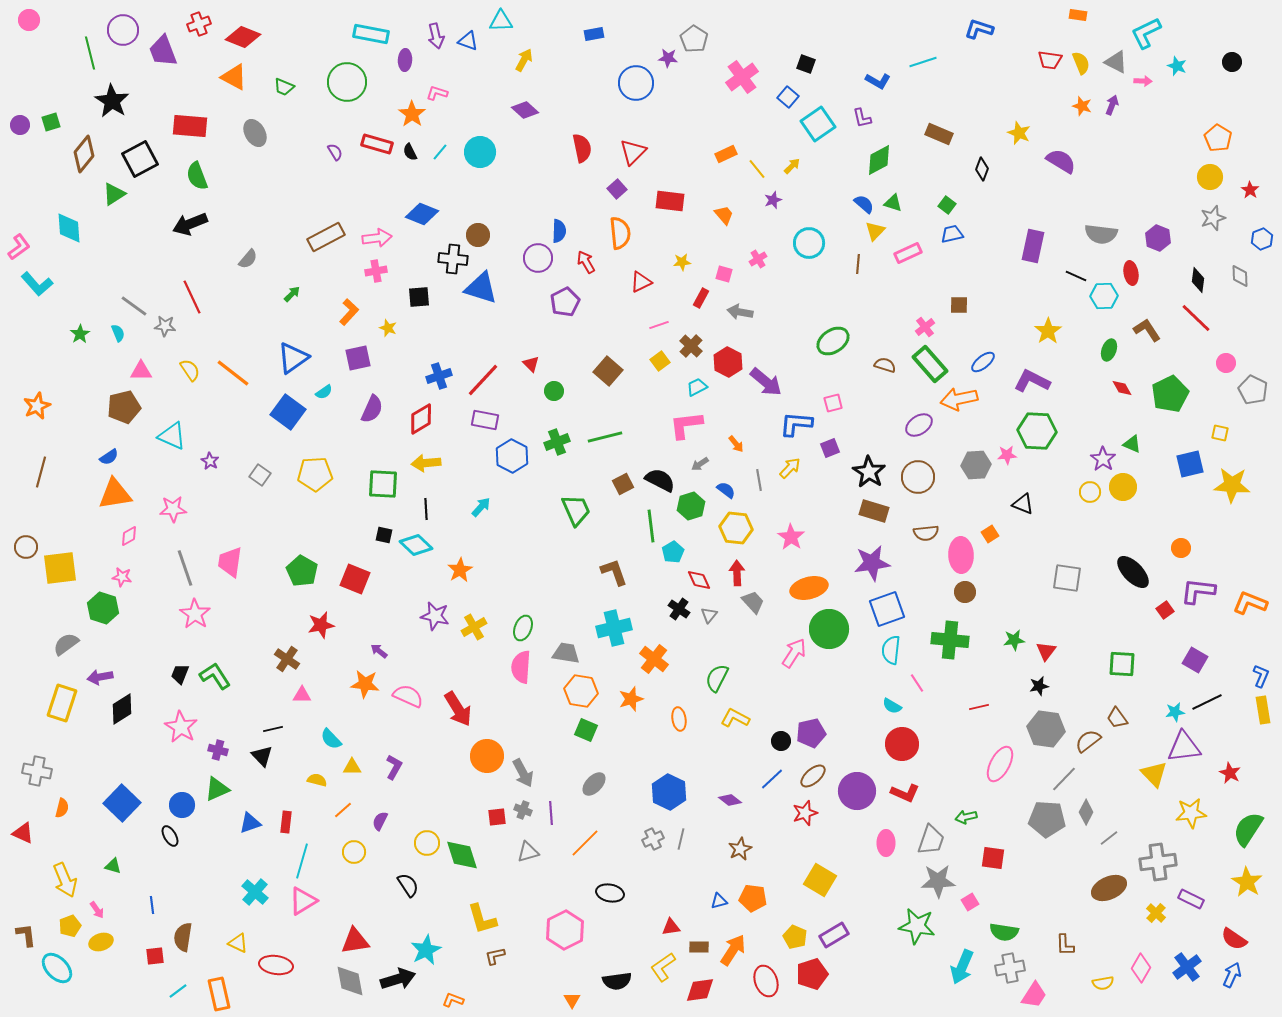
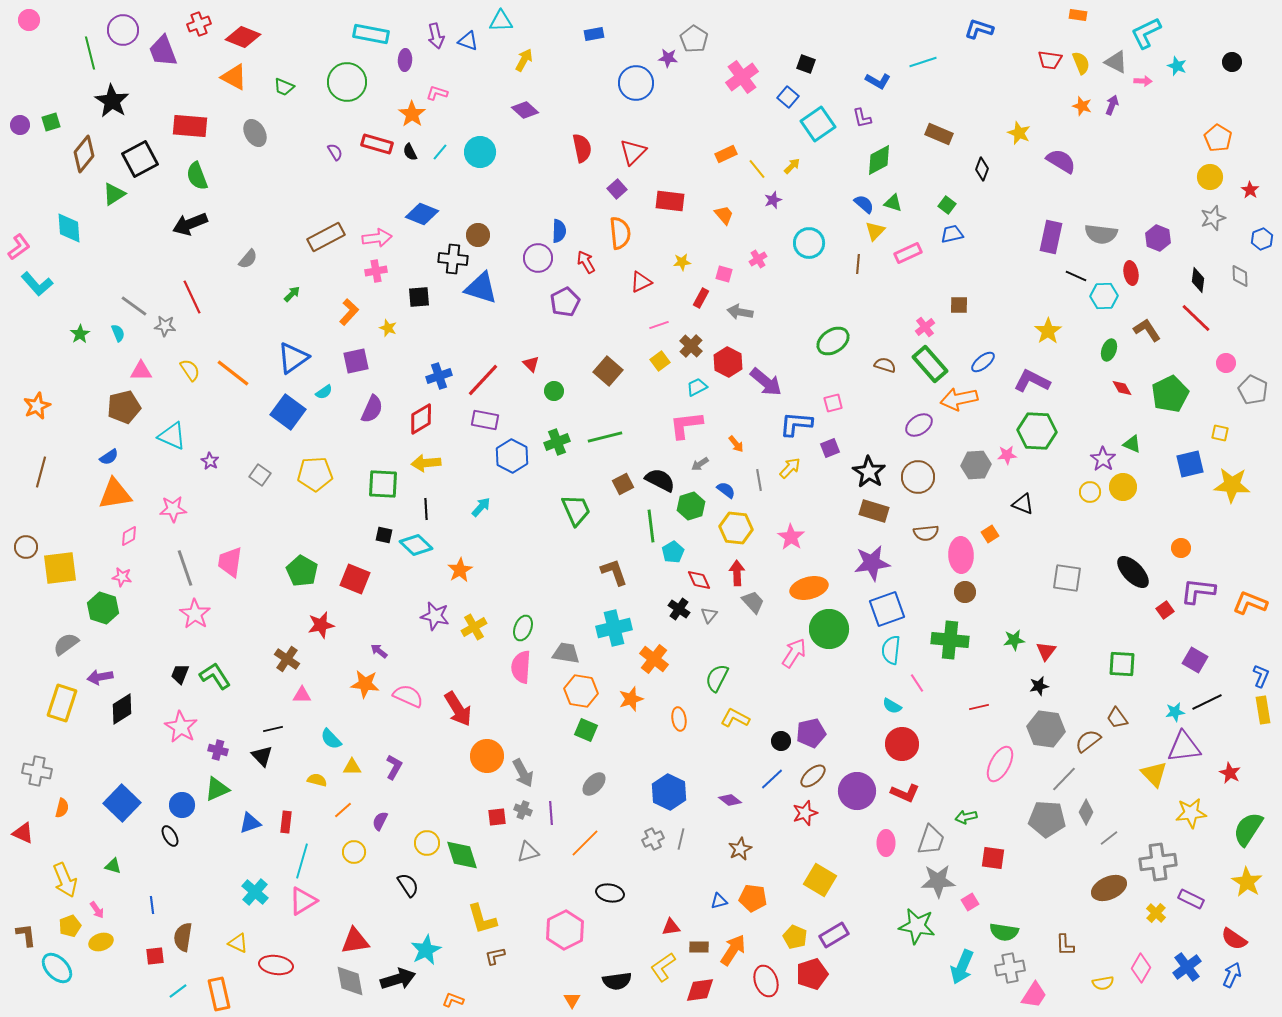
purple rectangle at (1033, 246): moved 18 px right, 9 px up
purple square at (358, 358): moved 2 px left, 3 px down
